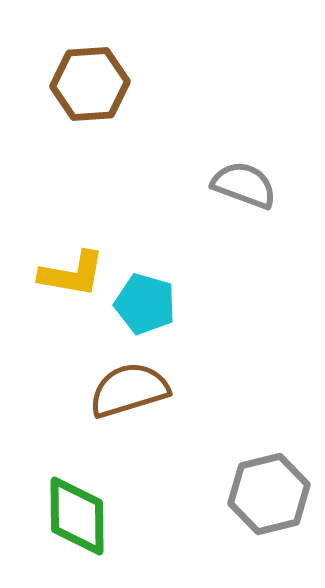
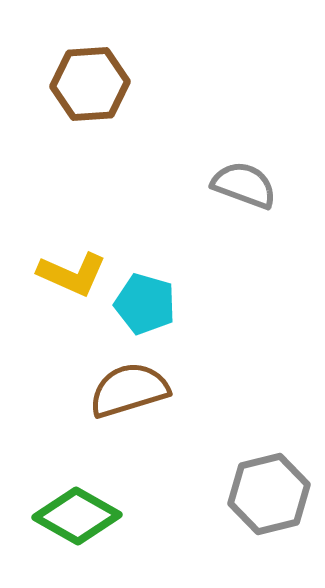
yellow L-shape: rotated 14 degrees clockwise
green diamond: rotated 60 degrees counterclockwise
